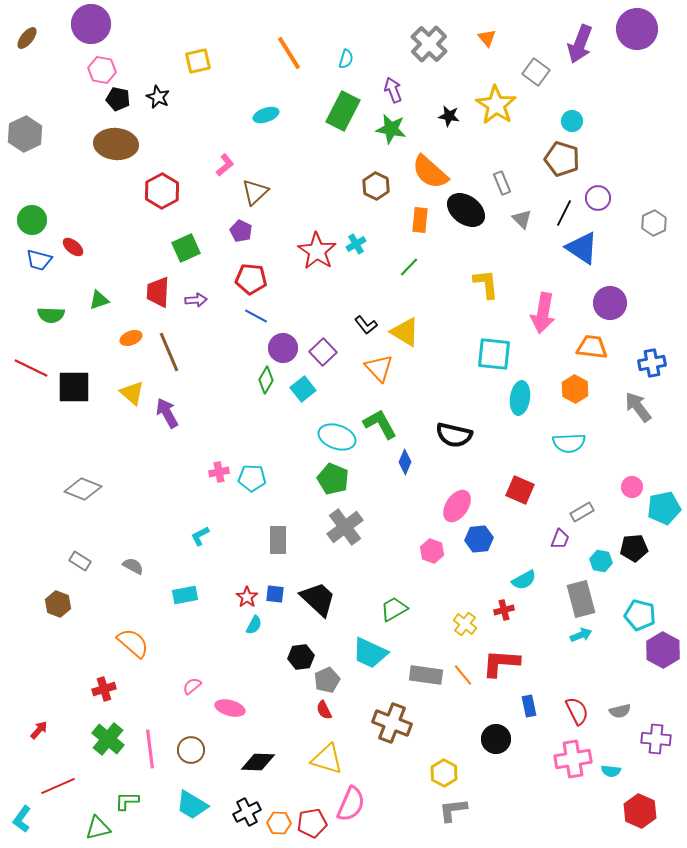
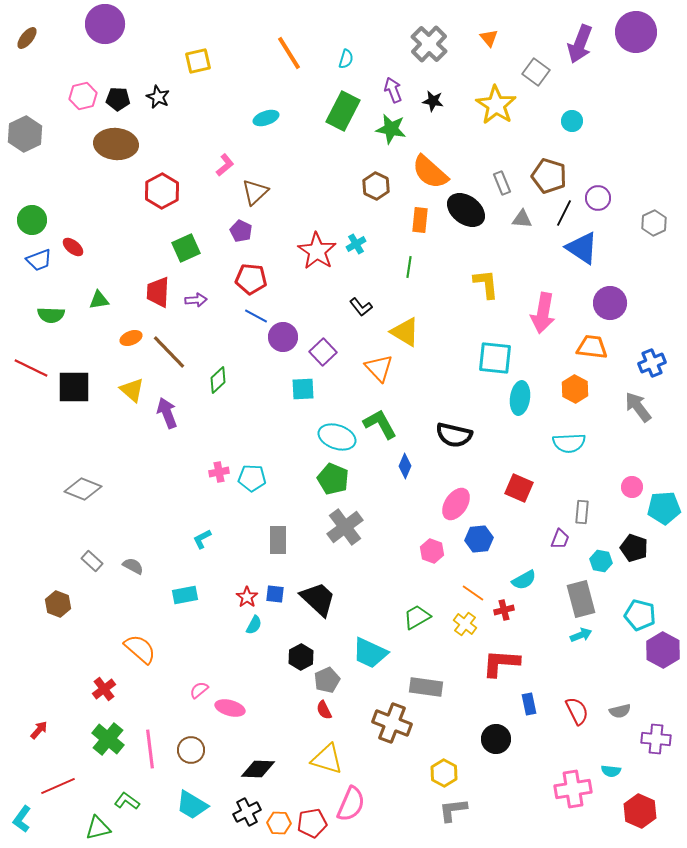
purple circle at (91, 24): moved 14 px right
purple circle at (637, 29): moved 1 px left, 3 px down
orange triangle at (487, 38): moved 2 px right
pink hexagon at (102, 70): moved 19 px left, 26 px down; rotated 24 degrees counterclockwise
black pentagon at (118, 99): rotated 10 degrees counterclockwise
cyan ellipse at (266, 115): moved 3 px down
black star at (449, 116): moved 16 px left, 15 px up
brown pentagon at (562, 159): moved 13 px left, 17 px down
gray triangle at (522, 219): rotated 40 degrees counterclockwise
blue trapezoid at (39, 260): rotated 36 degrees counterclockwise
green line at (409, 267): rotated 35 degrees counterclockwise
green triangle at (99, 300): rotated 10 degrees clockwise
black L-shape at (366, 325): moved 5 px left, 18 px up
purple circle at (283, 348): moved 11 px up
brown line at (169, 352): rotated 21 degrees counterclockwise
cyan square at (494, 354): moved 1 px right, 4 px down
blue cross at (652, 363): rotated 12 degrees counterclockwise
green diamond at (266, 380): moved 48 px left; rotated 16 degrees clockwise
cyan square at (303, 389): rotated 35 degrees clockwise
yellow triangle at (132, 393): moved 3 px up
purple arrow at (167, 413): rotated 8 degrees clockwise
blue diamond at (405, 462): moved 4 px down
red square at (520, 490): moved 1 px left, 2 px up
pink ellipse at (457, 506): moved 1 px left, 2 px up
cyan pentagon at (664, 508): rotated 8 degrees clockwise
gray rectangle at (582, 512): rotated 55 degrees counterclockwise
cyan L-shape at (200, 536): moved 2 px right, 3 px down
black pentagon at (634, 548): rotated 24 degrees clockwise
gray rectangle at (80, 561): moved 12 px right; rotated 10 degrees clockwise
green trapezoid at (394, 609): moved 23 px right, 8 px down
orange semicircle at (133, 643): moved 7 px right, 6 px down
black hexagon at (301, 657): rotated 20 degrees counterclockwise
gray rectangle at (426, 675): moved 12 px down
orange line at (463, 675): moved 10 px right, 82 px up; rotated 15 degrees counterclockwise
pink semicircle at (192, 686): moved 7 px right, 4 px down
red cross at (104, 689): rotated 20 degrees counterclockwise
blue rectangle at (529, 706): moved 2 px up
pink cross at (573, 759): moved 30 px down
black diamond at (258, 762): moved 7 px down
green L-shape at (127, 801): rotated 35 degrees clockwise
